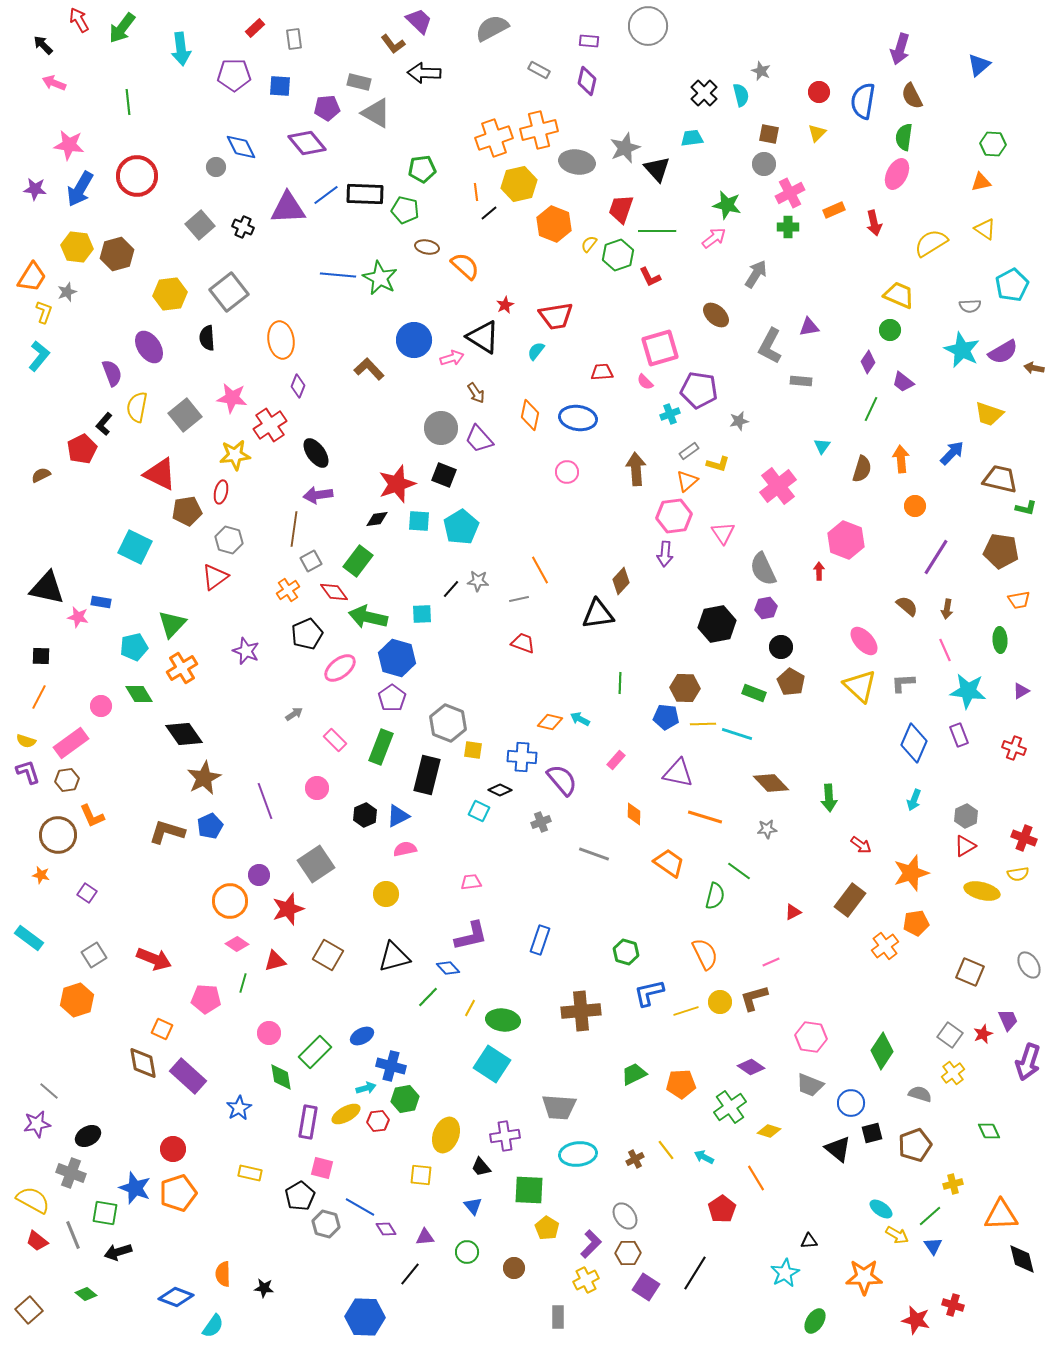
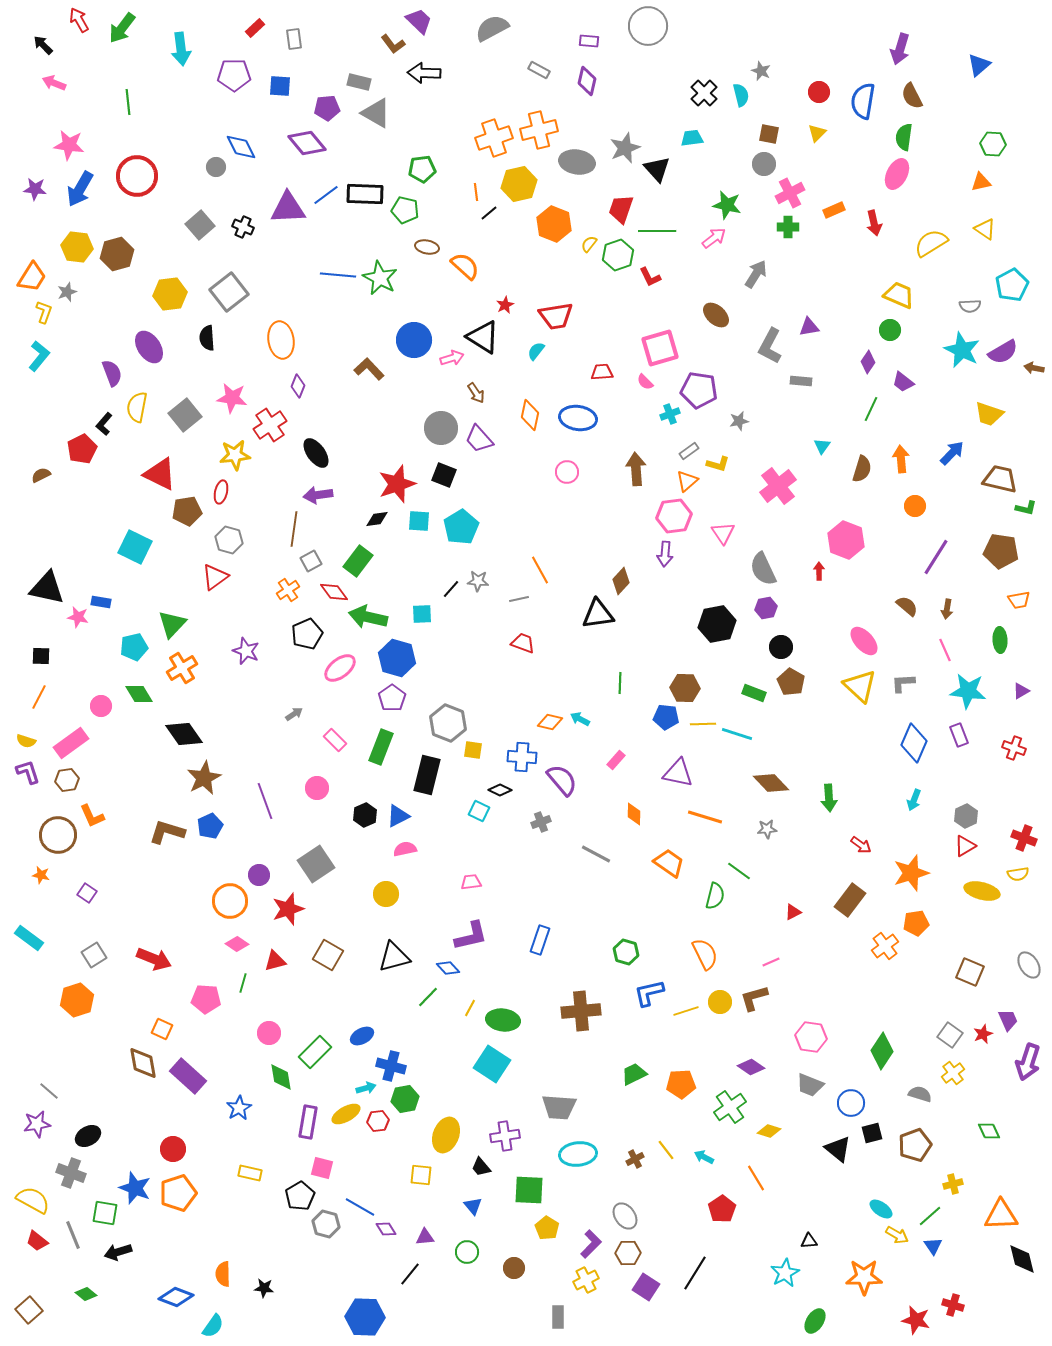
gray line at (594, 854): moved 2 px right; rotated 8 degrees clockwise
